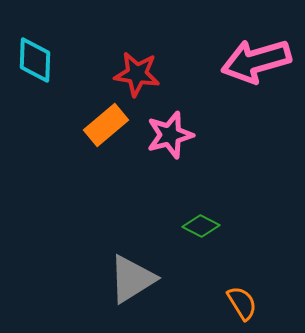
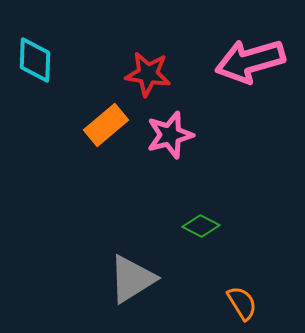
pink arrow: moved 6 px left
red star: moved 11 px right
